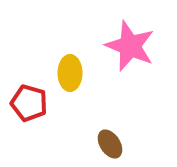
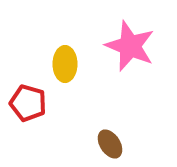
yellow ellipse: moved 5 px left, 9 px up
red pentagon: moved 1 px left
